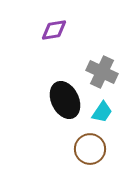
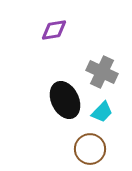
cyan trapezoid: rotated 10 degrees clockwise
